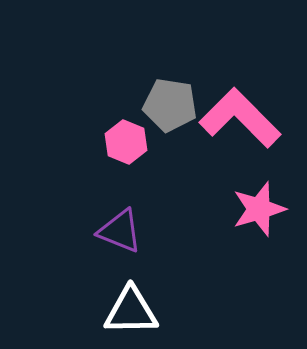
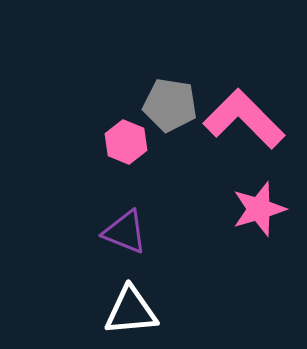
pink L-shape: moved 4 px right, 1 px down
purple triangle: moved 5 px right, 1 px down
white triangle: rotated 4 degrees counterclockwise
